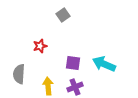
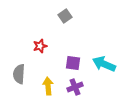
gray square: moved 2 px right, 1 px down
